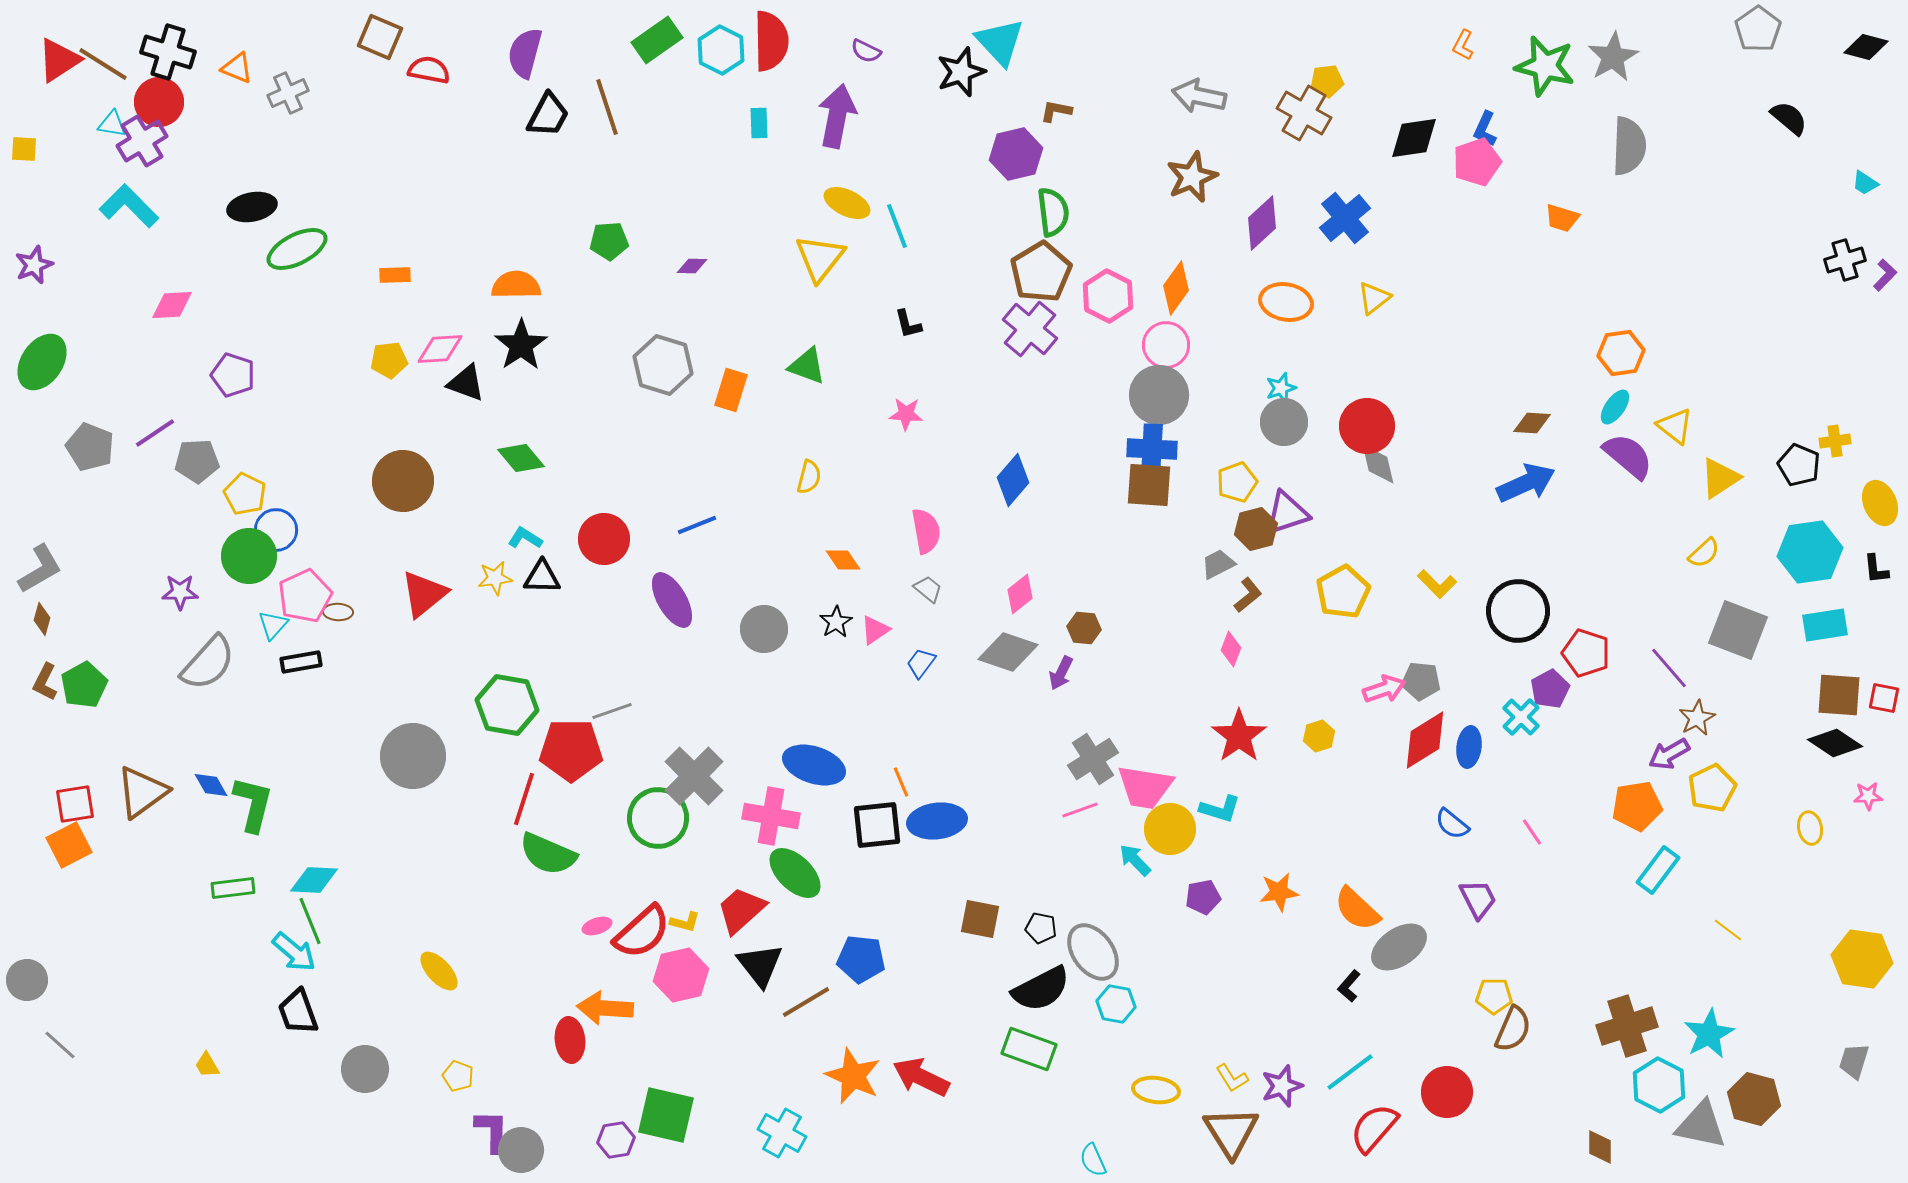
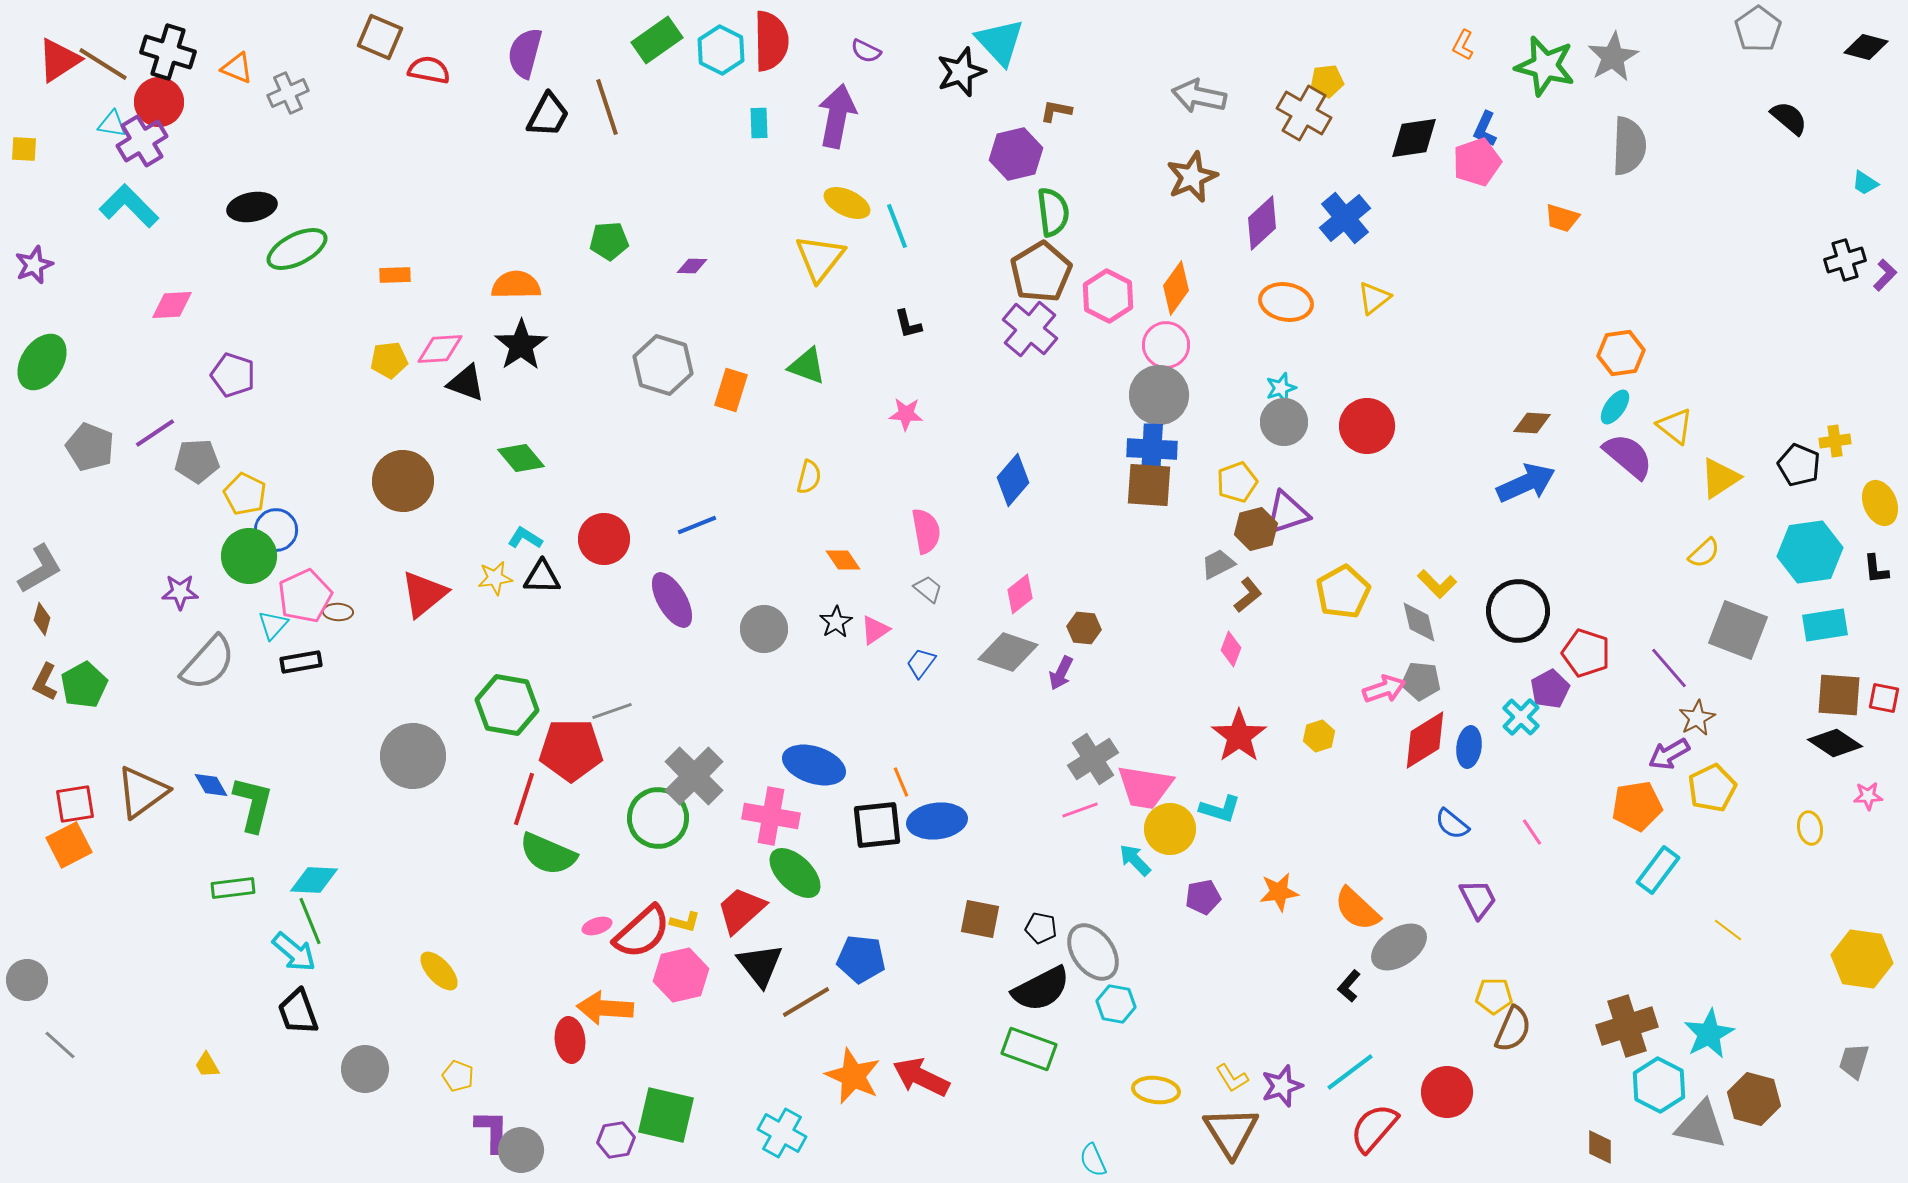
gray diamond at (1378, 464): moved 41 px right, 158 px down
